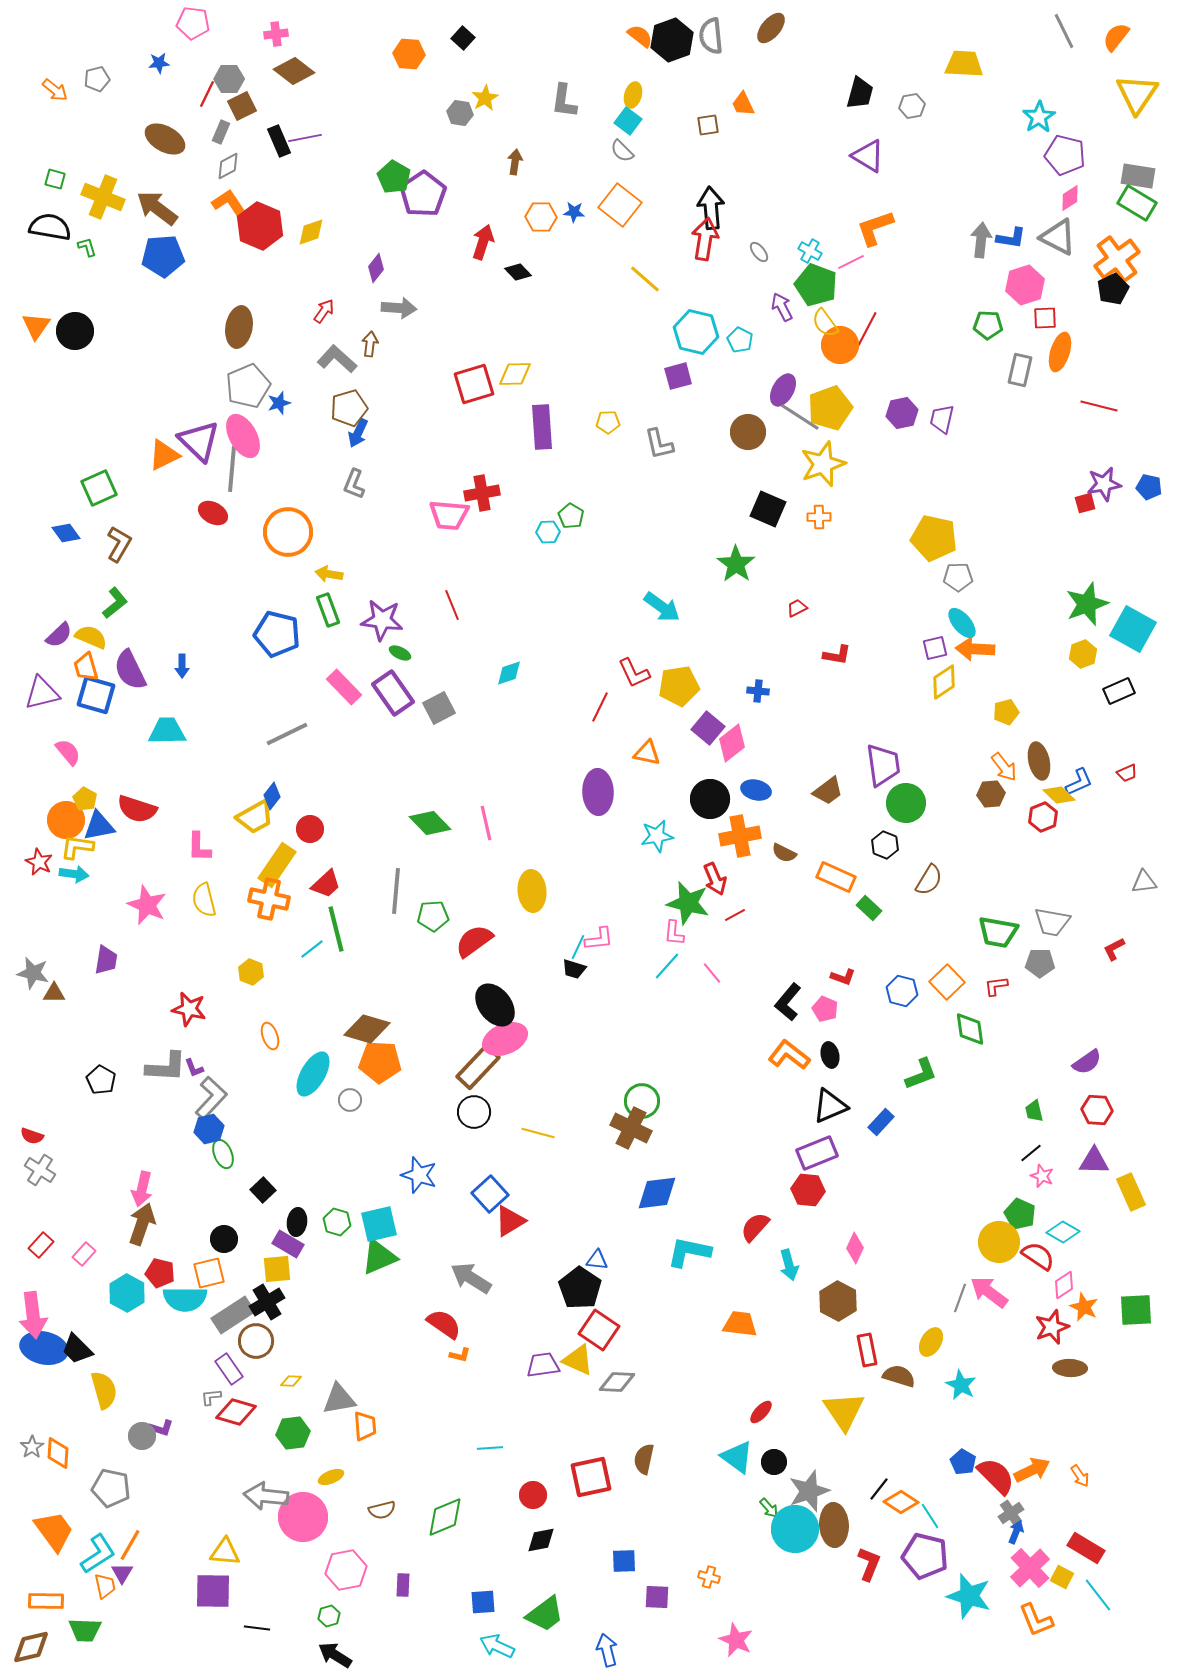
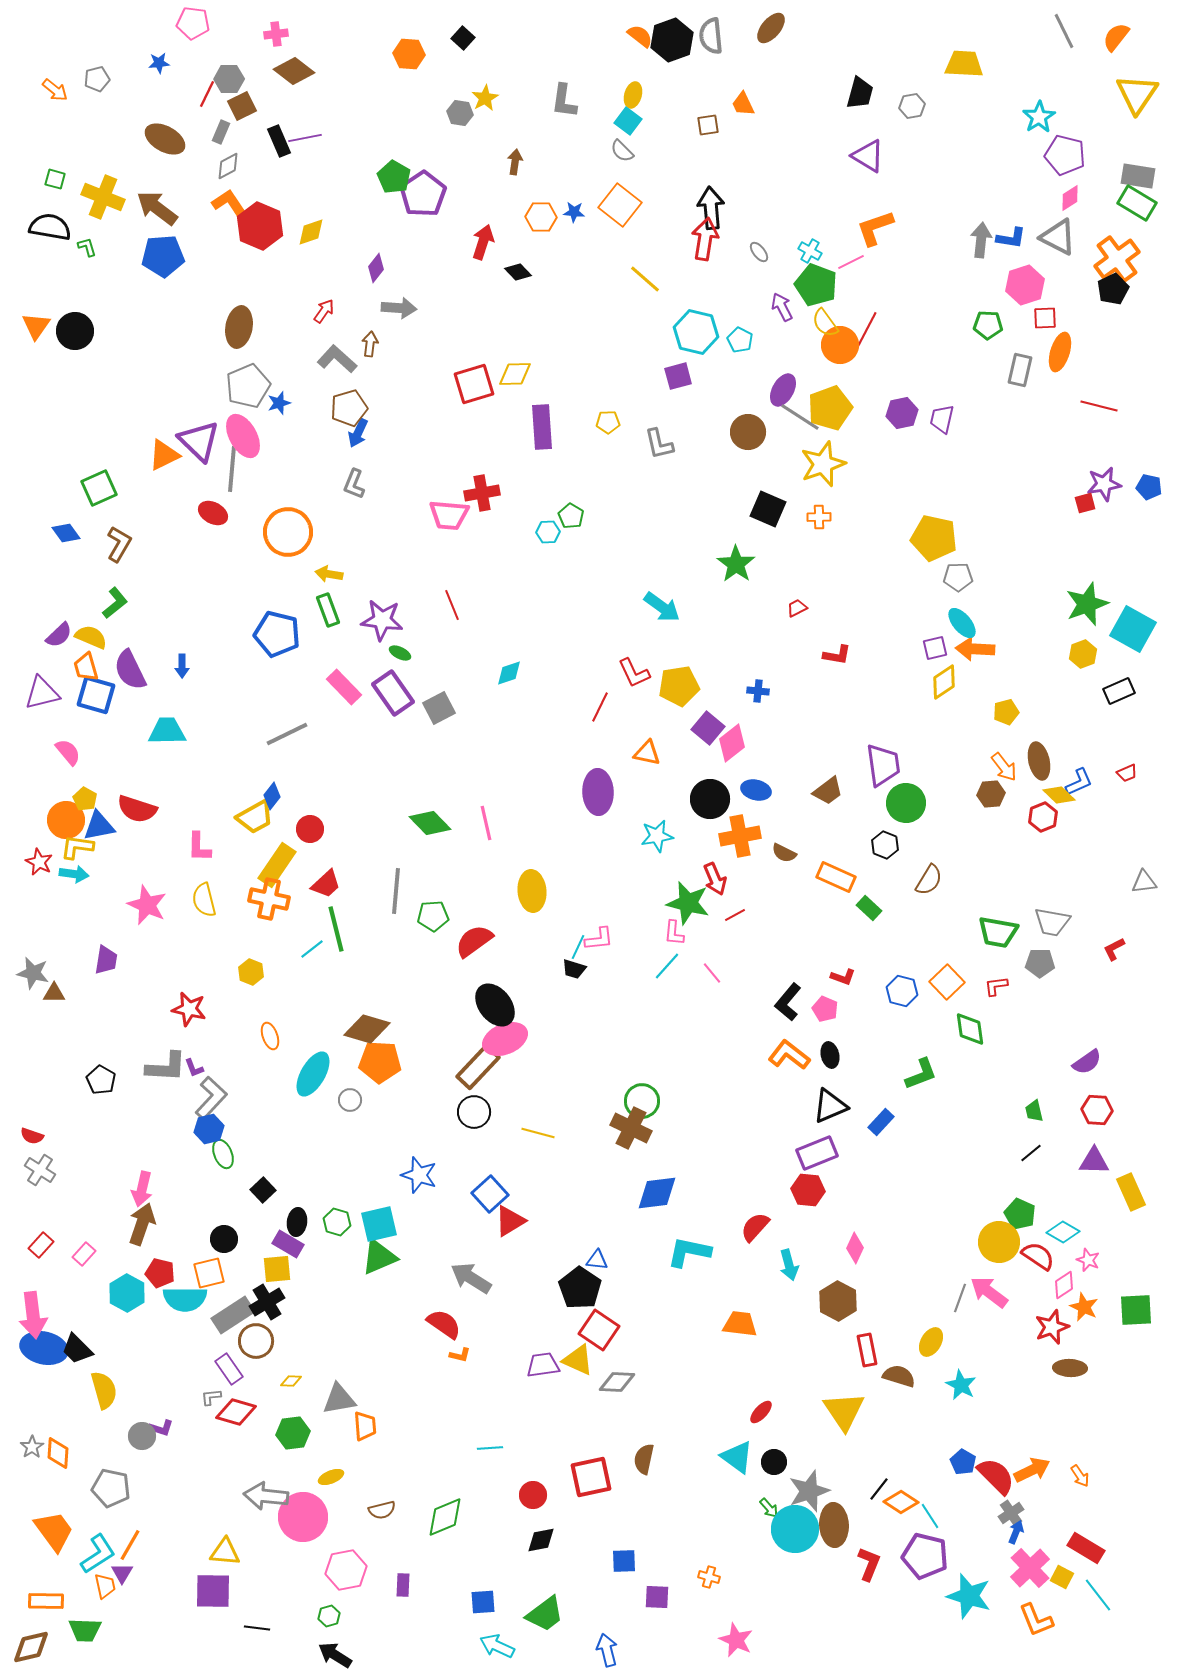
pink star at (1042, 1176): moved 46 px right, 84 px down
